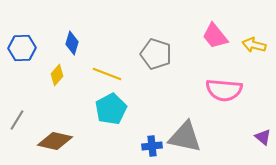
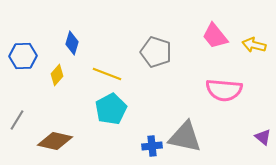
blue hexagon: moved 1 px right, 8 px down
gray pentagon: moved 2 px up
